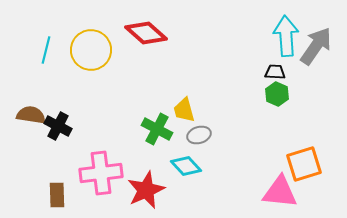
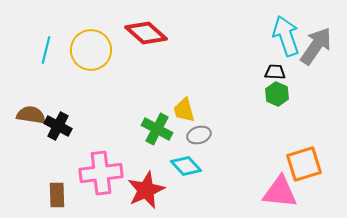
cyan arrow: rotated 15 degrees counterclockwise
